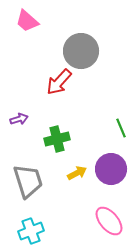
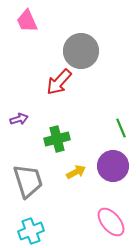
pink trapezoid: rotated 25 degrees clockwise
purple circle: moved 2 px right, 3 px up
yellow arrow: moved 1 px left, 1 px up
pink ellipse: moved 2 px right, 1 px down
